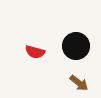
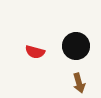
brown arrow: rotated 36 degrees clockwise
